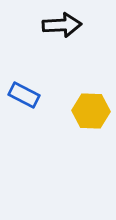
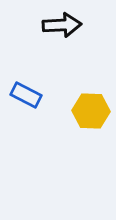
blue rectangle: moved 2 px right
